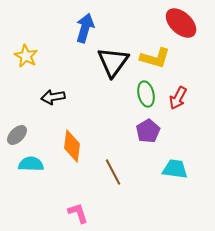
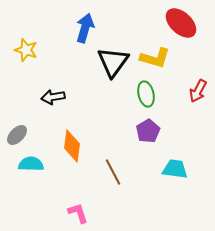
yellow star: moved 6 px up; rotated 10 degrees counterclockwise
red arrow: moved 20 px right, 7 px up
